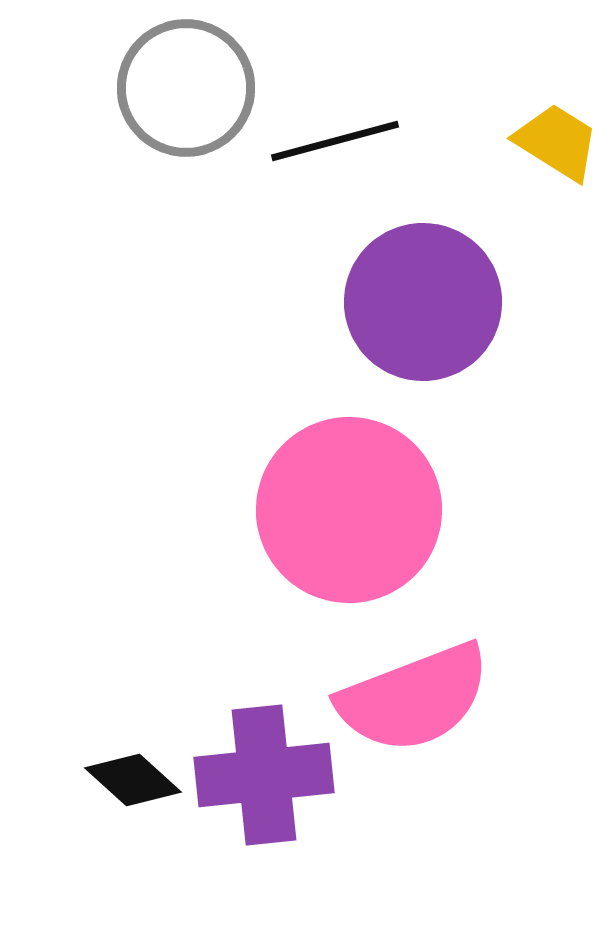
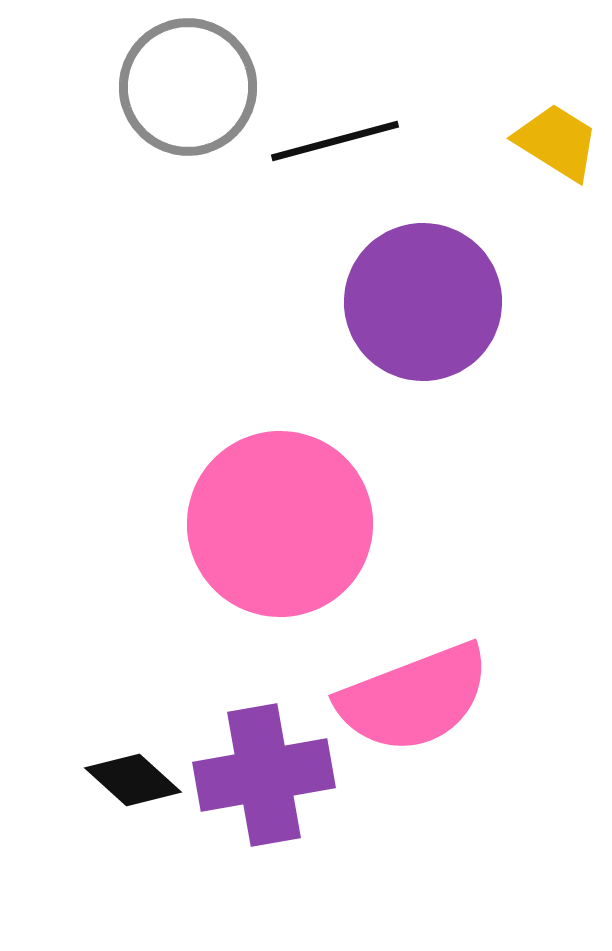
gray circle: moved 2 px right, 1 px up
pink circle: moved 69 px left, 14 px down
purple cross: rotated 4 degrees counterclockwise
